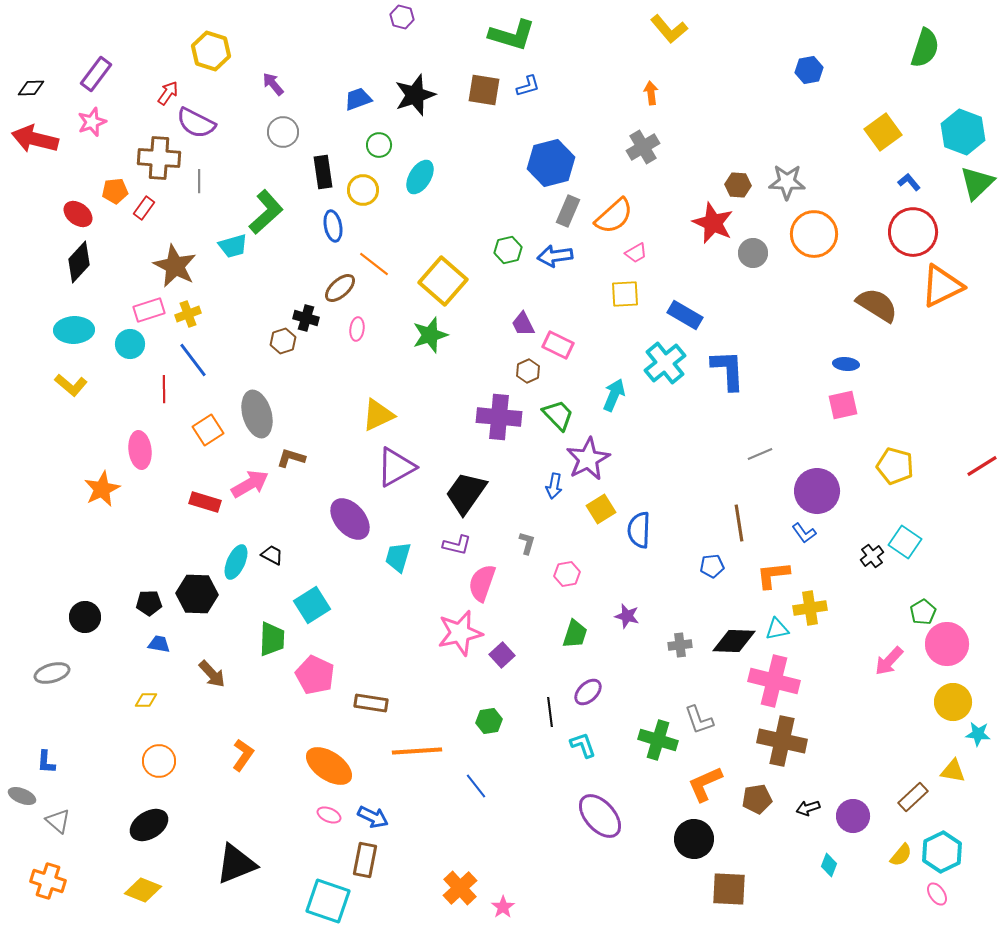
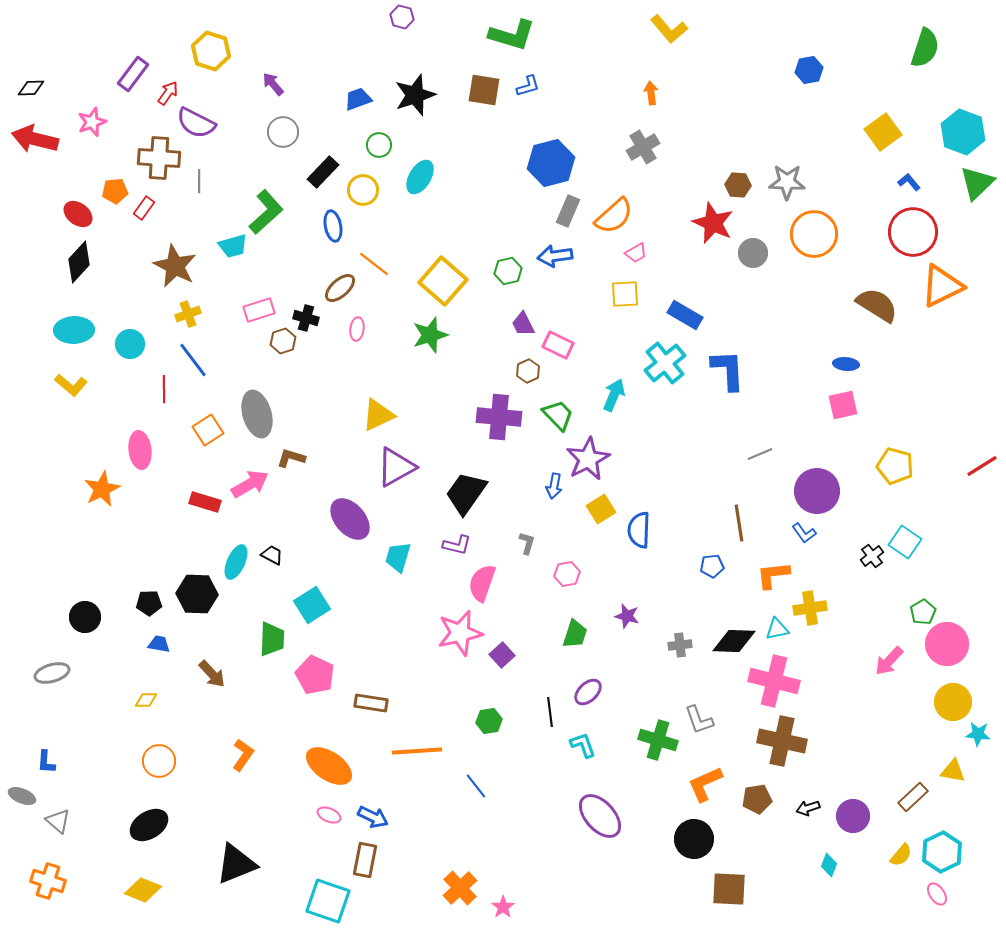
purple rectangle at (96, 74): moved 37 px right
black rectangle at (323, 172): rotated 52 degrees clockwise
green hexagon at (508, 250): moved 21 px down
pink rectangle at (149, 310): moved 110 px right
